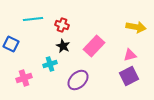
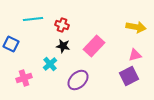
black star: rotated 16 degrees counterclockwise
pink triangle: moved 5 px right
cyan cross: rotated 24 degrees counterclockwise
